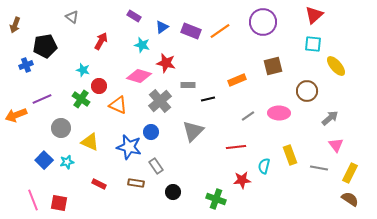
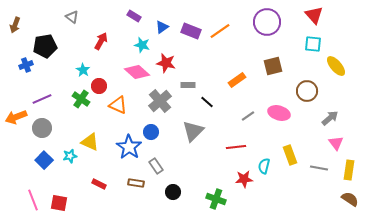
red triangle at (314, 15): rotated 30 degrees counterclockwise
purple circle at (263, 22): moved 4 px right
cyan star at (83, 70): rotated 16 degrees clockwise
pink diamond at (139, 76): moved 2 px left, 4 px up; rotated 25 degrees clockwise
orange rectangle at (237, 80): rotated 12 degrees counterclockwise
black line at (208, 99): moved 1 px left, 3 px down; rotated 56 degrees clockwise
pink ellipse at (279, 113): rotated 15 degrees clockwise
orange arrow at (16, 115): moved 2 px down
gray circle at (61, 128): moved 19 px left
pink triangle at (336, 145): moved 2 px up
blue star at (129, 147): rotated 20 degrees clockwise
cyan star at (67, 162): moved 3 px right, 6 px up
yellow rectangle at (350, 173): moved 1 px left, 3 px up; rotated 18 degrees counterclockwise
red star at (242, 180): moved 2 px right, 1 px up
